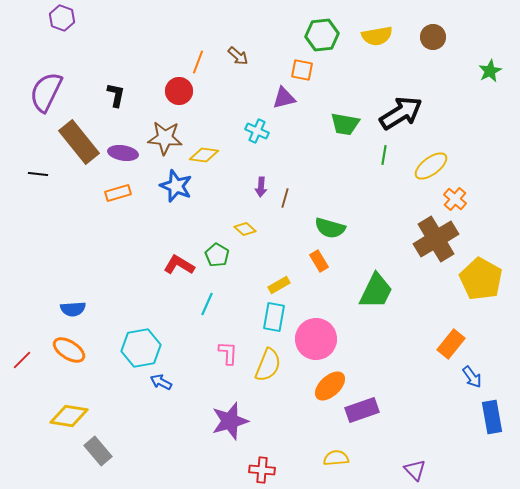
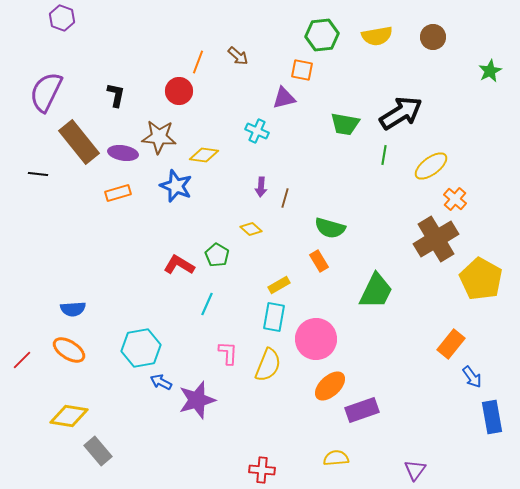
brown star at (165, 138): moved 6 px left, 1 px up
yellow diamond at (245, 229): moved 6 px right
purple star at (230, 421): moved 33 px left, 21 px up
purple triangle at (415, 470): rotated 20 degrees clockwise
